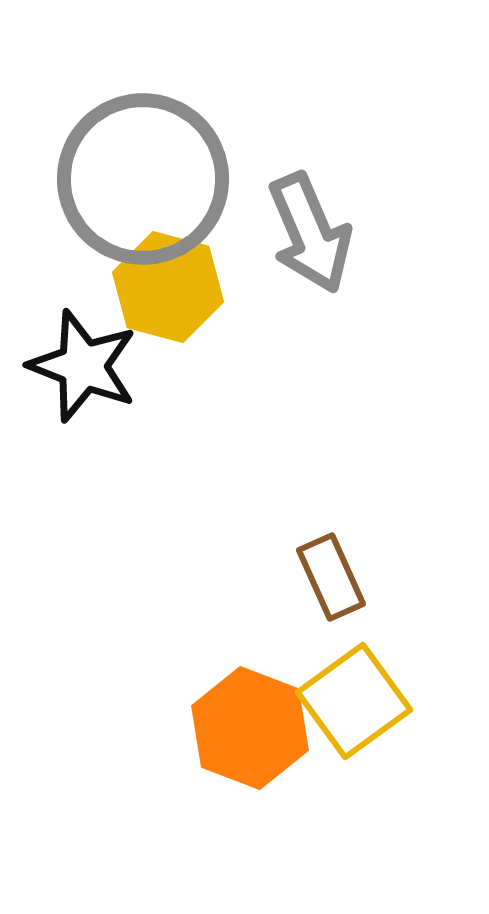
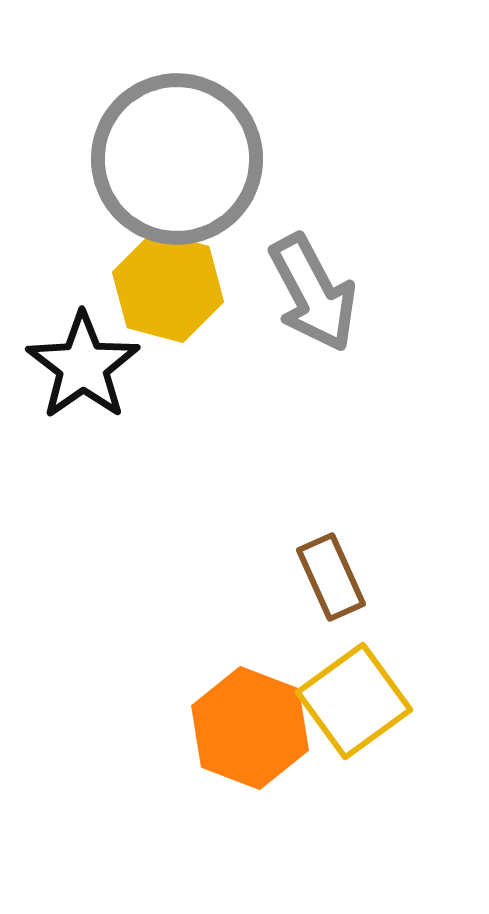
gray circle: moved 34 px right, 20 px up
gray arrow: moved 3 px right, 60 px down; rotated 5 degrees counterclockwise
black star: rotated 16 degrees clockwise
